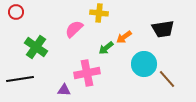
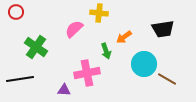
green arrow: moved 3 px down; rotated 70 degrees counterclockwise
brown line: rotated 18 degrees counterclockwise
